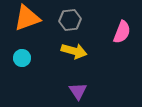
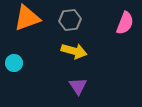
pink semicircle: moved 3 px right, 9 px up
cyan circle: moved 8 px left, 5 px down
purple triangle: moved 5 px up
